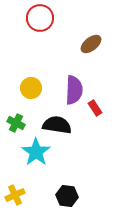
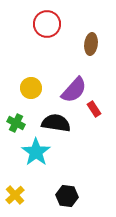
red circle: moved 7 px right, 6 px down
brown ellipse: rotated 45 degrees counterclockwise
purple semicircle: rotated 40 degrees clockwise
red rectangle: moved 1 px left, 1 px down
black semicircle: moved 1 px left, 2 px up
yellow cross: rotated 18 degrees counterclockwise
